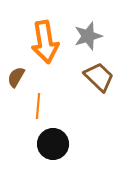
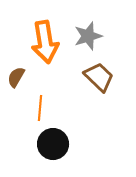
orange line: moved 2 px right, 2 px down
